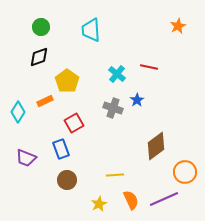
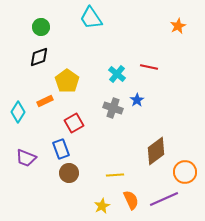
cyan trapezoid: moved 12 px up; rotated 30 degrees counterclockwise
brown diamond: moved 5 px down
brown circle: moved 2 px right, 7 px up
yellow star: moved 3 px right, 2 px down
